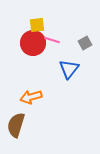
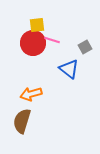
gray square: moved 4 px down
blue triangle: rotated 30 degrees counterclockwise
orange arrow: moved 3 px up
brown semicircle: moved 6 px right, 4 px up
